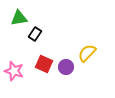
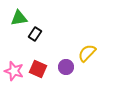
red square: moved 6 px left, 5 px down
